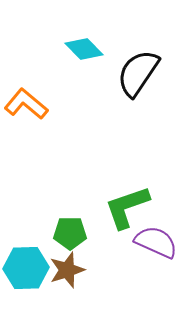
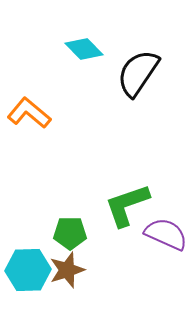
orange L-shape: moved 3 px right, 9 px down
green L-shape: moved 2 px up
purple semicircle: moved 10 px right, 8 px up
cyan hexagon: moved 2 px right, 2 px down
